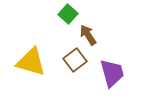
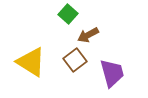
brown arrow: rotated 85 degrees counterclockwise
yellow triangle: rotated 16 degrees clockwise
